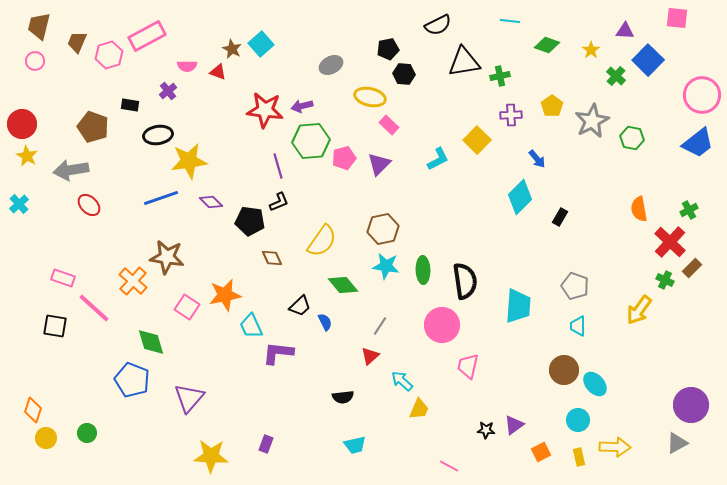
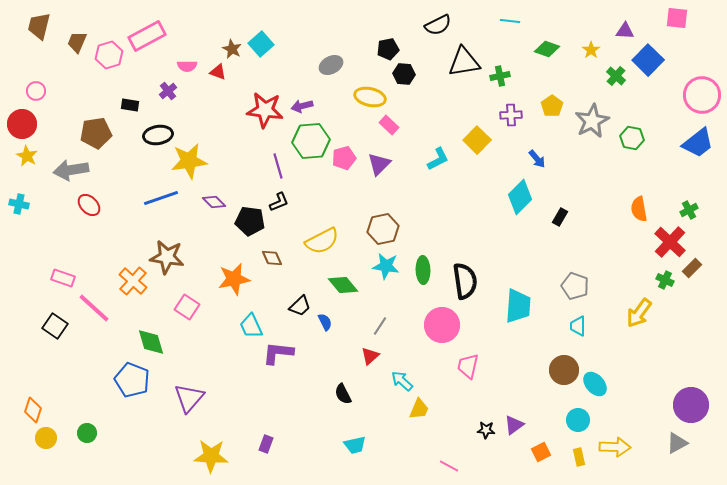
green diamond at (547, 45): moved 4 px down
pink circle at (35, 61): moved 1 px right, 30 px down
brown pentagon at (93, 127): moved 3 px right, 6 px down; rotated 28 degrees counterclockwise
purple diamond at (211, 202): moved 3 px right
cyan cross at (19, 204): rotated 36 degrees counterclockwise
yellow semicircle at (322, 241): rotated 28 degrees clockwise
orange star at (225, 295): moved 9 px right, 16 px up
yellow arrow at (639, 310): moved 3 px down
black square at (55, 326): rotated 25 degrees clockwise
black semicircle at (343, 397): moved 3 px up; rotated 70 degrees clockwise
